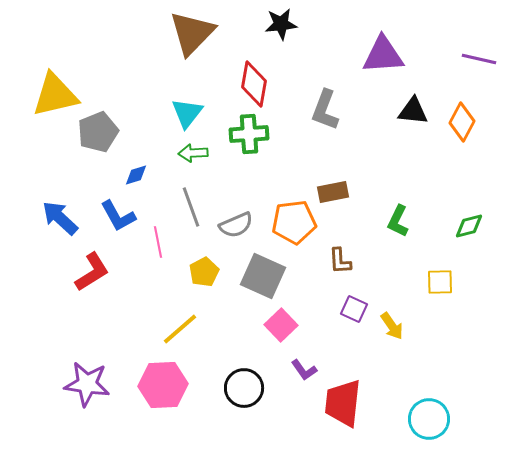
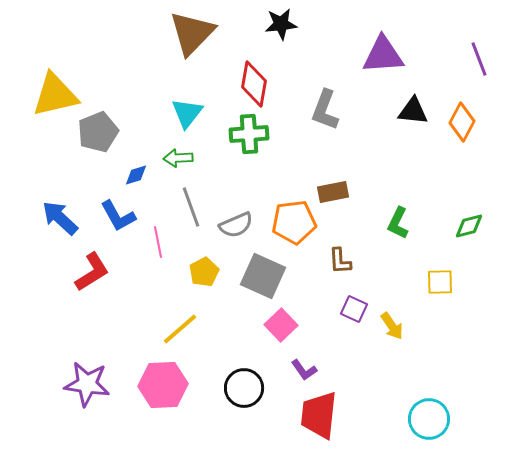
purple line: rotated 56 degrees clockwise
green arrow: moved 15 px left, 5 px down
green L-shape: moved 2 px down
red trapezoid: moved 24 px left, 12 px down
